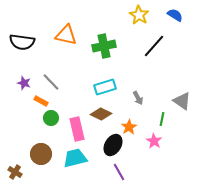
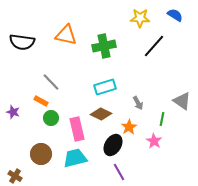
yellow star: moved 1 px right, 3 px down; rotated 30 degrees counterclockwise
purple star: moved 11 px left, 29 px down
gray arrow: moved 5 px down
brown cross: moved 4 px down
